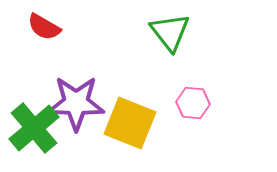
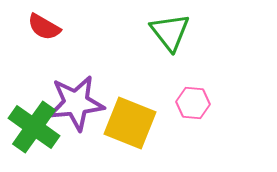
purple star: rotated 8 degrees counterclockwise
green cross: moved 1 px up; rotated 15 degrees counterclockwise
